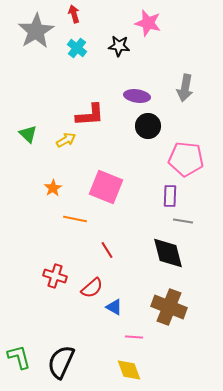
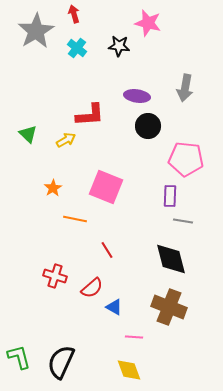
black diamond: moved 3 px right, 6 px down
